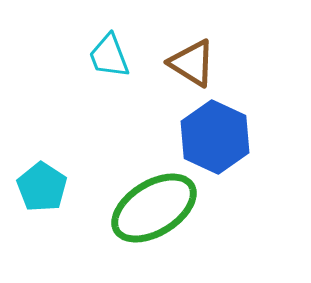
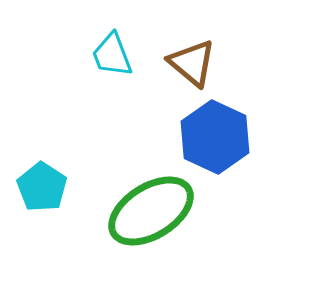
cyan trapezoid: moved 3 px right, 1 px up
brown triangle: rotated 8 degrees clockwise
green ellipse: moved 3 px left, 3 px down
